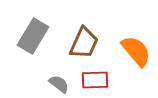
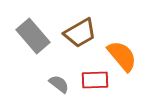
gray rectangle: rotated 72 degrees counterclockwise
brown trapezoid: moved 4 px left, 10 px up; rotated 36 degrees clockwise
orange semicircle: moved 14 px left, 5 px down
